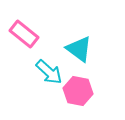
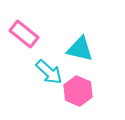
cyan triangle: moved 1 px right; rotated 24 degrees counterclockwise
pink hexagon: rotated 12 degrees clockwise
